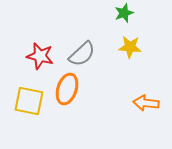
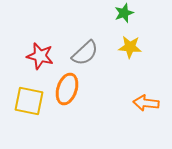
gray semicircle: moved 3 px right, 1 px up
